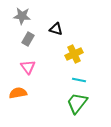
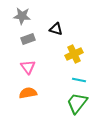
gray rectangle: rotated 40 degrees clockwise
orange semicircle: moved 10 px right
